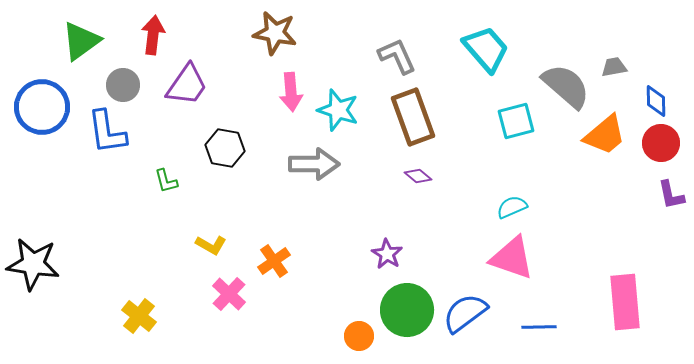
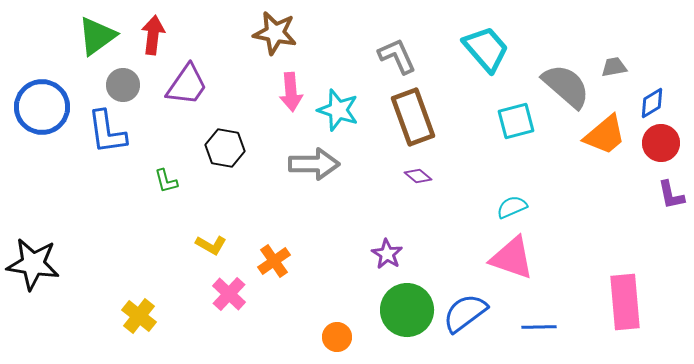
green triangle: moved 16 px right, 5 px up
blue diamond: moved 4 px left, 2 px down; rotated 60 degrees clockwise
orange circle: moved 22 px left, 1 px down
